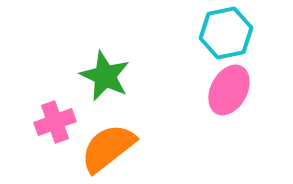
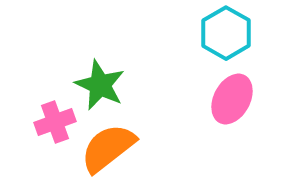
cyan hexagon: rotated 18 degrees counterclockwise
green star: moved 5 px left, 9 px down
pink ellipse: moved 3 px right, 9 px down
